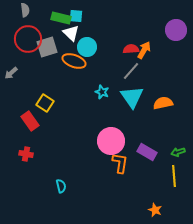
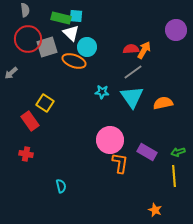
gray line: moved 2 px right, 1 px down; rotated 12 degrees clockwise
cyan star: rotated 16 degrees counterclockwise
pink circle: moved 1 px left, 1 px up
